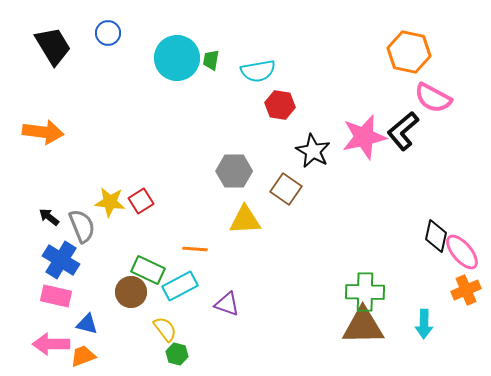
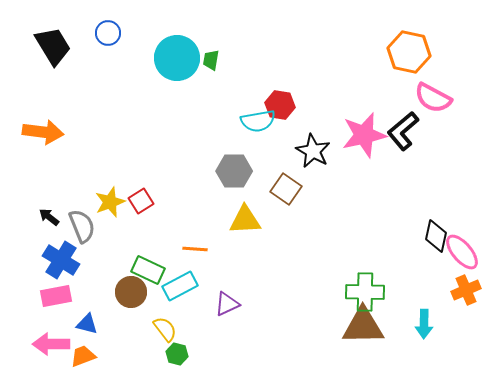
cyan semicircle: moved 50 px down
pink star: moved 2 px up
yellow star: rotated 28 degrees counterclockwise
pink rectangle: rotated 24 degrees counterclockwise
purple triangle: rotated 44 degrees counterclockwise
